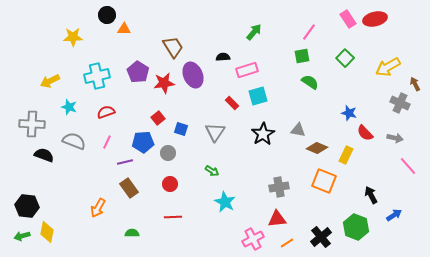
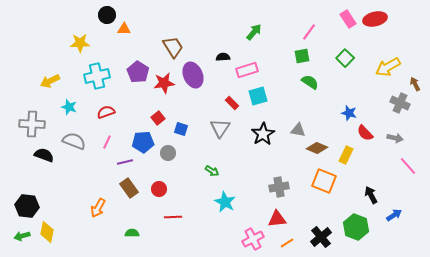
yellow star at (73, 37): moved 7 px right, 6 px down
gray triangle at (215, 132): moved 5 px right, 4 px up
red circle at (170, 184): moved 11 px left, 5 px down
